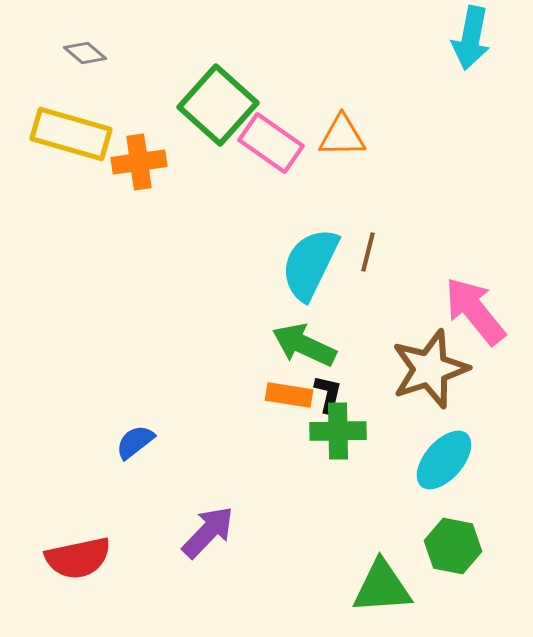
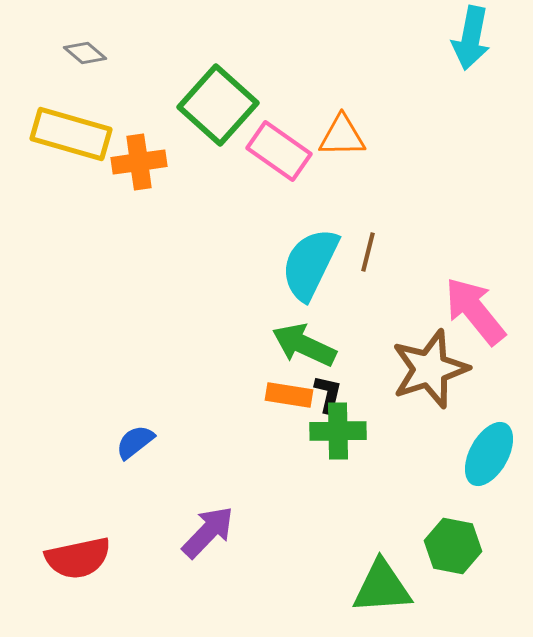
pink rectangle: moved 8 px right, 8 px down
cyan ellipse: moved 45 px right, 6 px up; rotated 12 degrees counterclockwise
